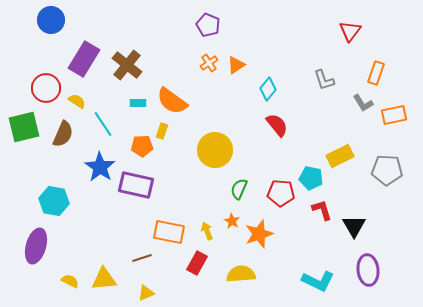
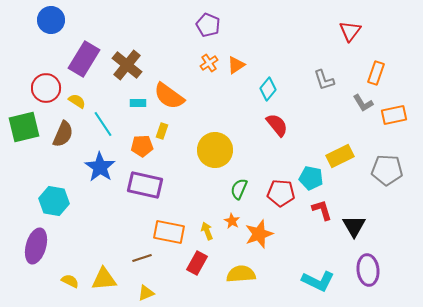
orange semicircle at (172, 101): moved 3 px left, 5 px up
purple rectangle at (136, 185): moved 9 px right
